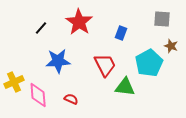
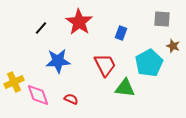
brown star: moved 2 px right
green triangle: moved 1 px down
pink diamond: rotated 15 degrees counterclockwise
